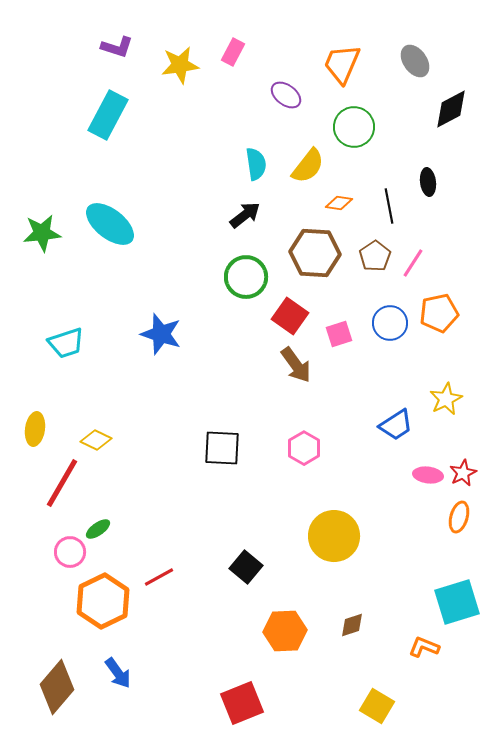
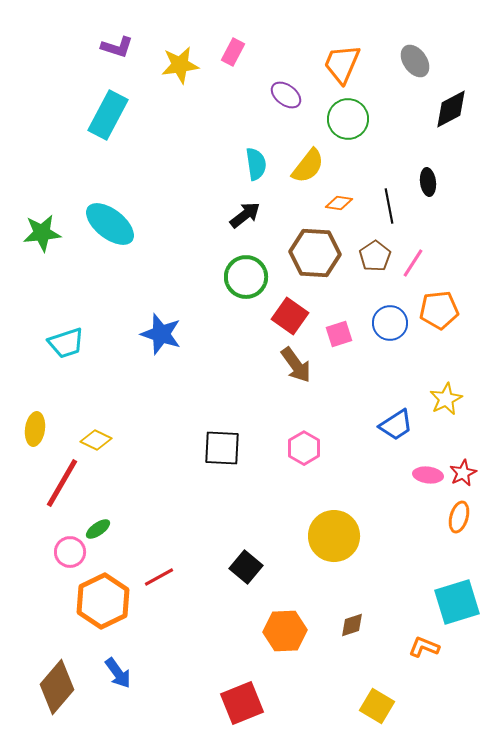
green circle at (354, 127): moved 6 px left, 8 px up
orange pentagon at (439, 313): moved 3 px up; rotated 6 degrees clockwise
